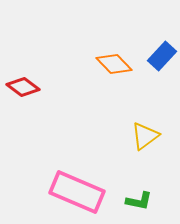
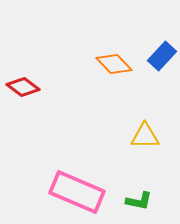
yellow triangle: rotated 36 degrees clockwise
